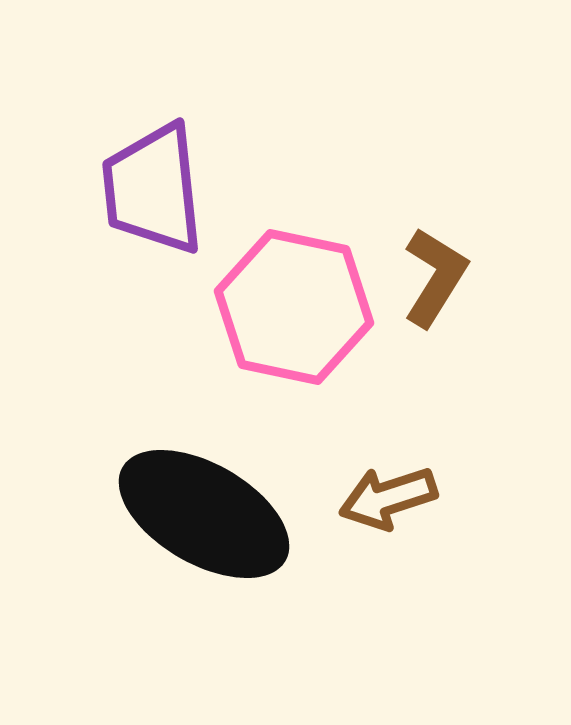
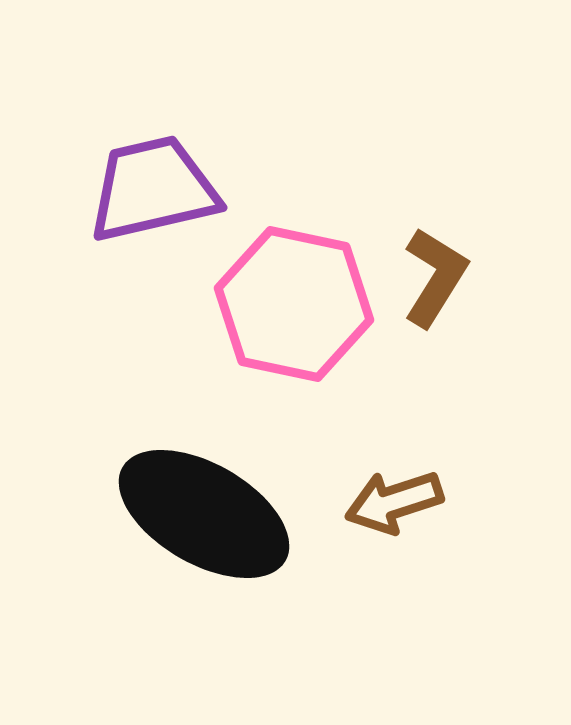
purple trapezoid: rotated 83 degrees clockwise
pink hexagon: moved 3 px up
brown arrow: moved 6 px right, 4 px down
